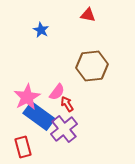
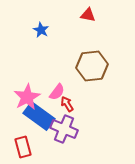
purple cross: rotated 28 degrees counterclockwise
